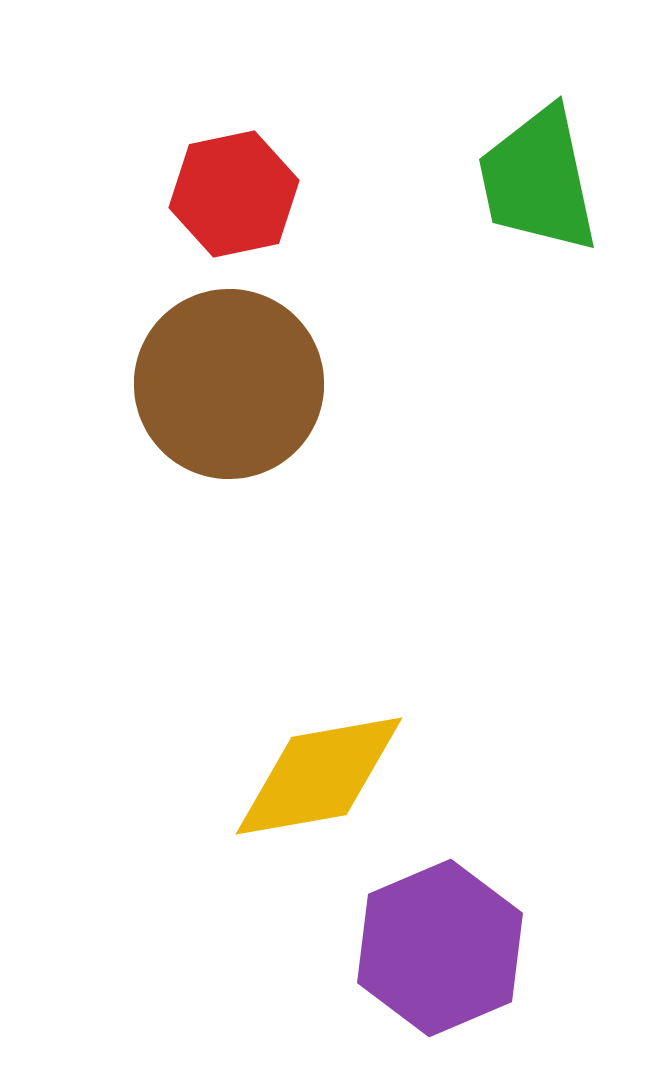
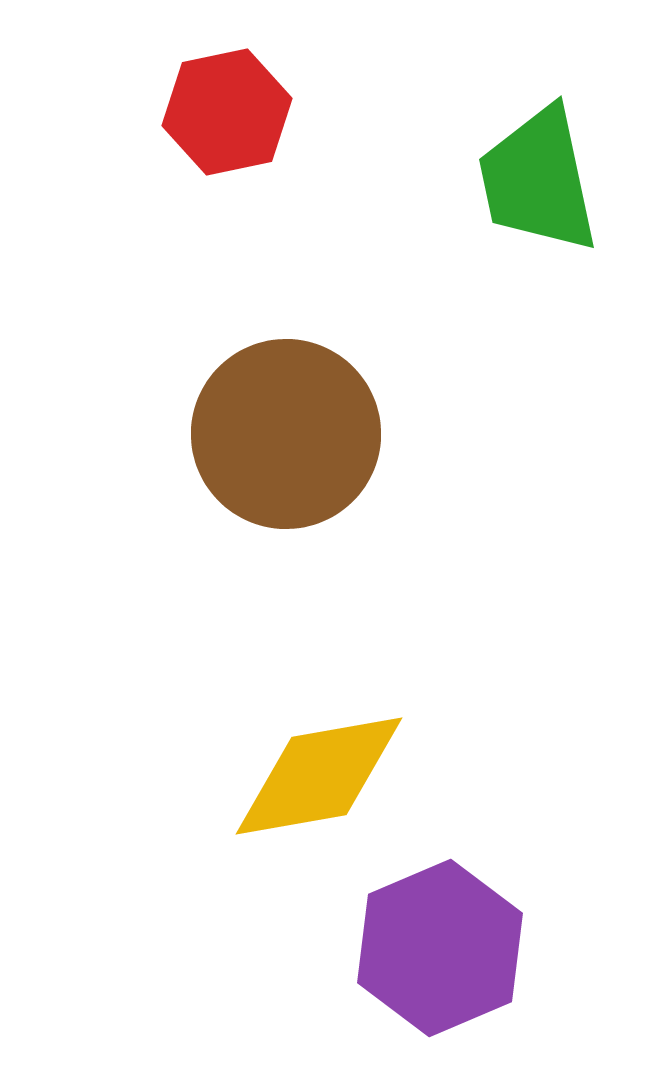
red hexagon: moved 7 px left, 82 px up
brown circle: moved 57 px right, 50 px down
